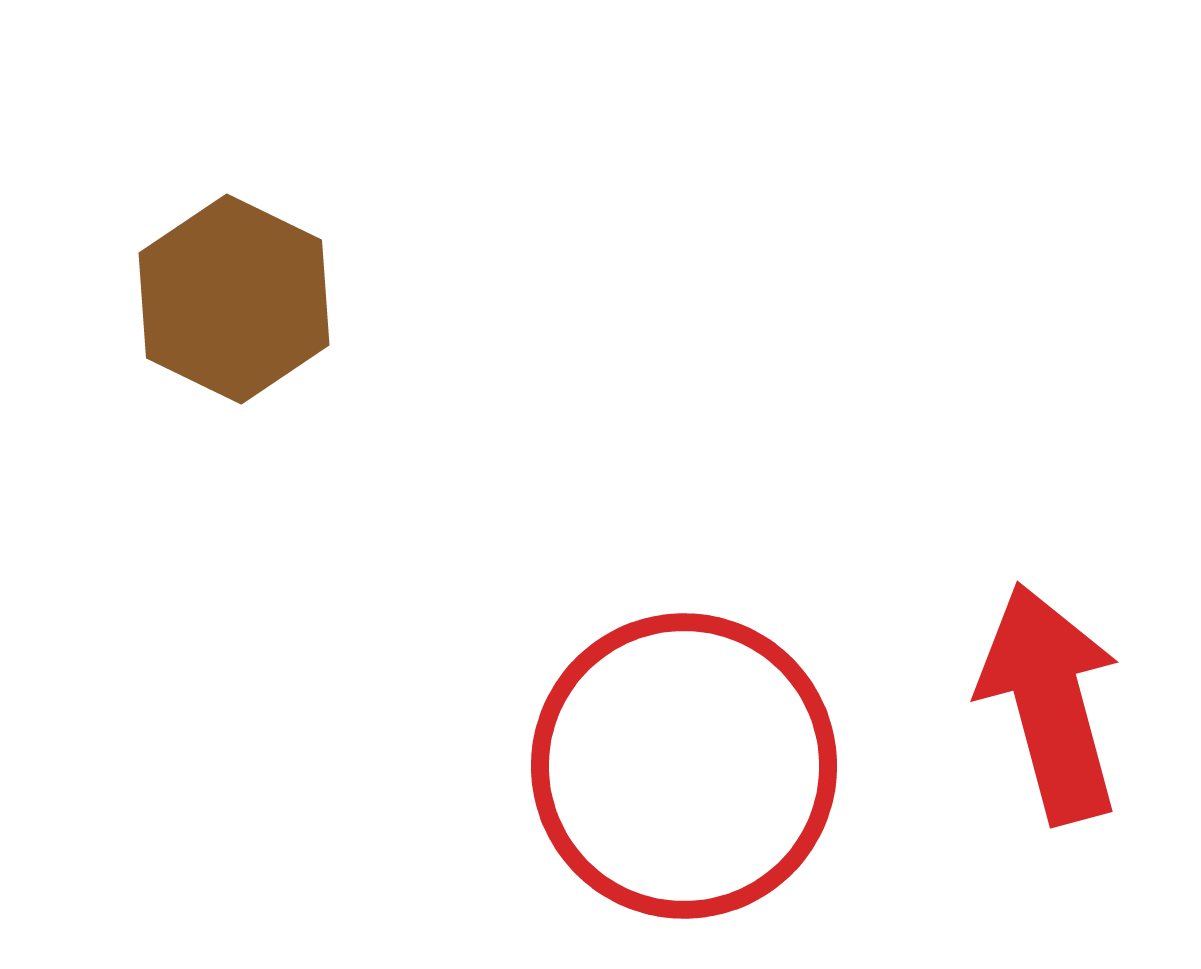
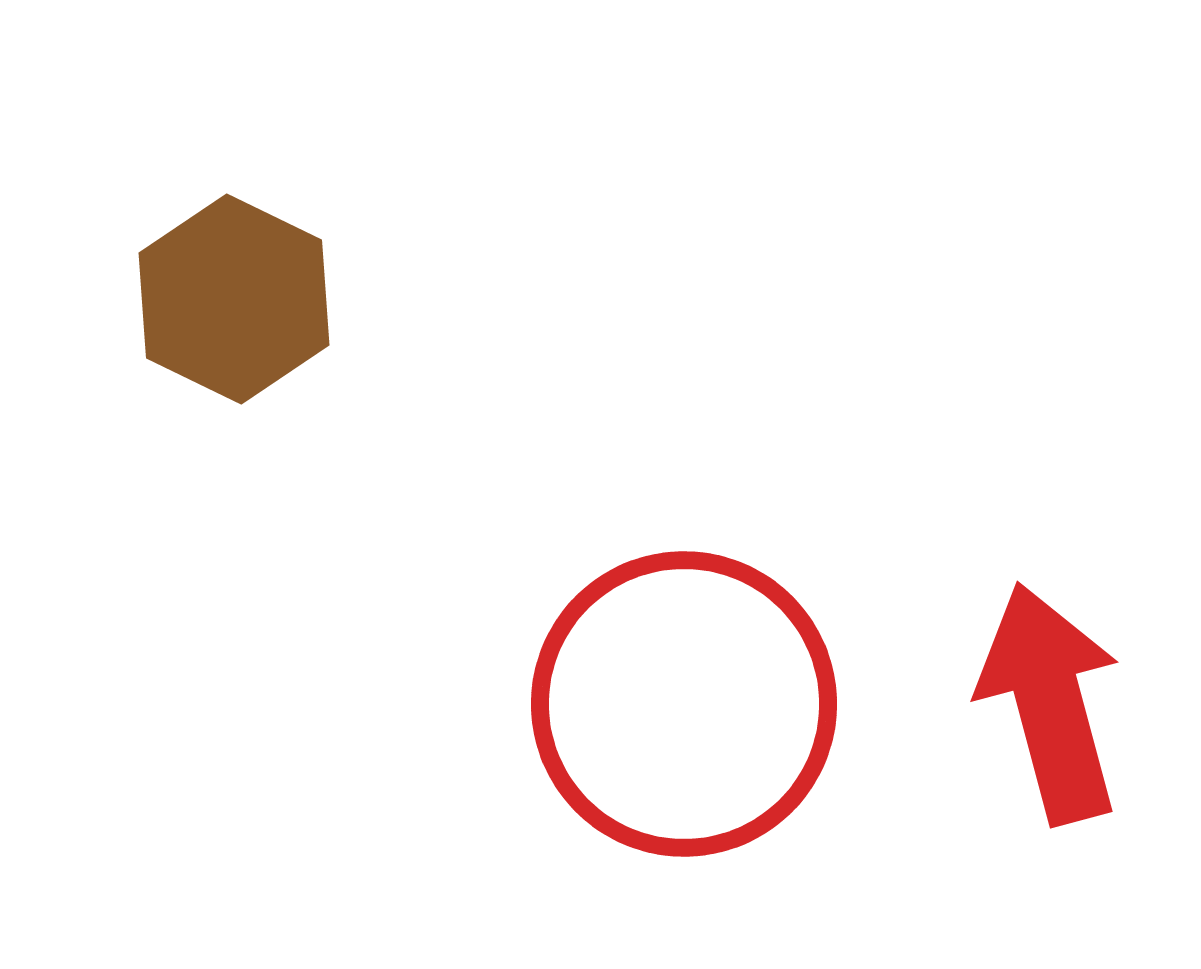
red circle: moved 62 px up
